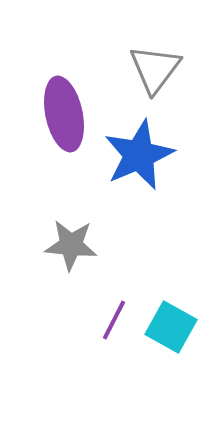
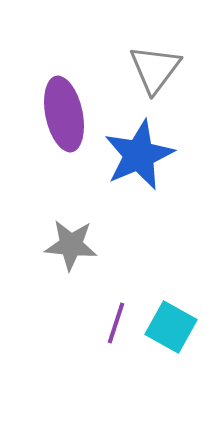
purple line: moved 2 px right, 3 px down; rotated 9 degrees counterclockwise
